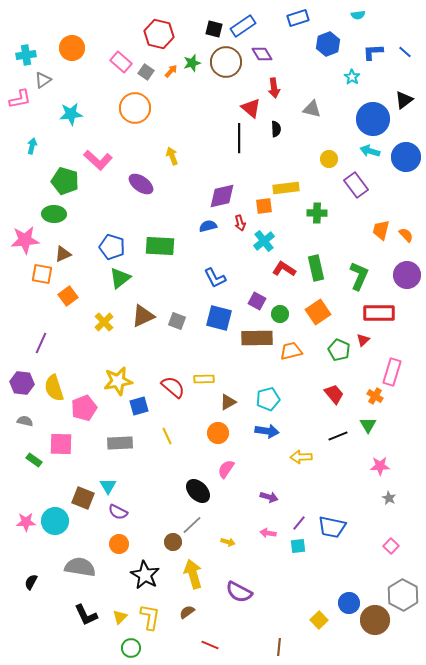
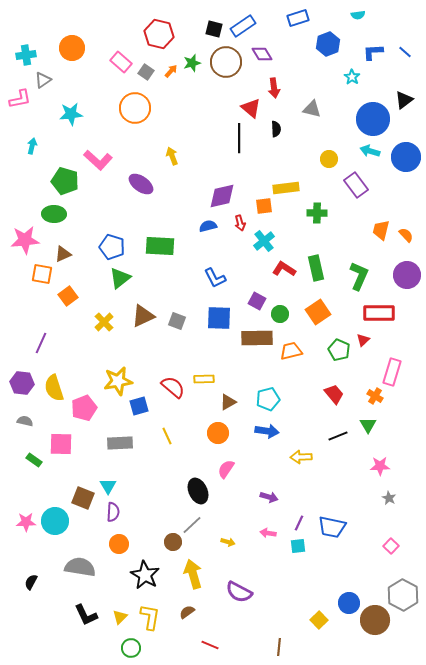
blue square at (219, 318): rotated 12 degrees counterclockwise
black ellipse at (198, 491): rotated 20 degrees clockwise
purple semicircle at (118, 512): moved 5 px left; rotated 114 degrees counterclockwise
purple line at (299, 523): rotated 14 degrees counterclockwise
